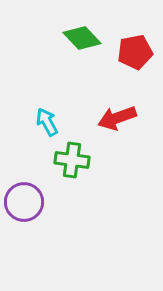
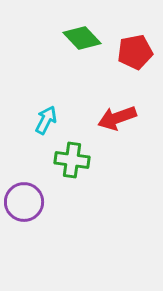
cyan arrow: moved 1 px left, 2 px up; rotated 56 degrees clockwise
